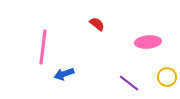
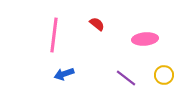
pink ellipse: moved 3 px left, 3 px up
pink line: moved 11 px right, 12 px up
yellow circle: moved 3 px left, 2 px up
purple line: moved 3 px left, 5 px up
